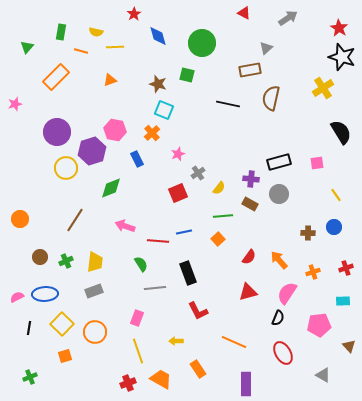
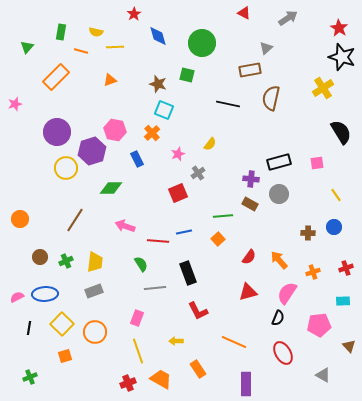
green diamond at (111, 188): rotated 20 degrees clockwise
yellow semicircle at (219, 188): moved 9 px left, 44 px up
